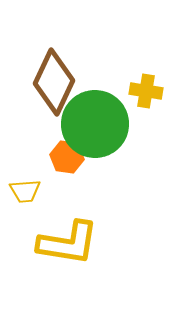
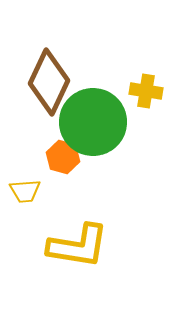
brown diamond: moved 5 px left
green circle: moved 2 px left, 2 px up
orange hexagon: moved 4 px left; rotated 8 degrees clockwise
yellow L-shape: moved 10 px right, 3 px down
